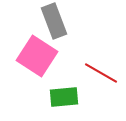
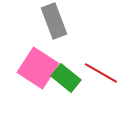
pink square: moved 1 px right, 12 px down
green rectangle: moved 2 px right, 19 px up; rotated 44 degrees clockwise
